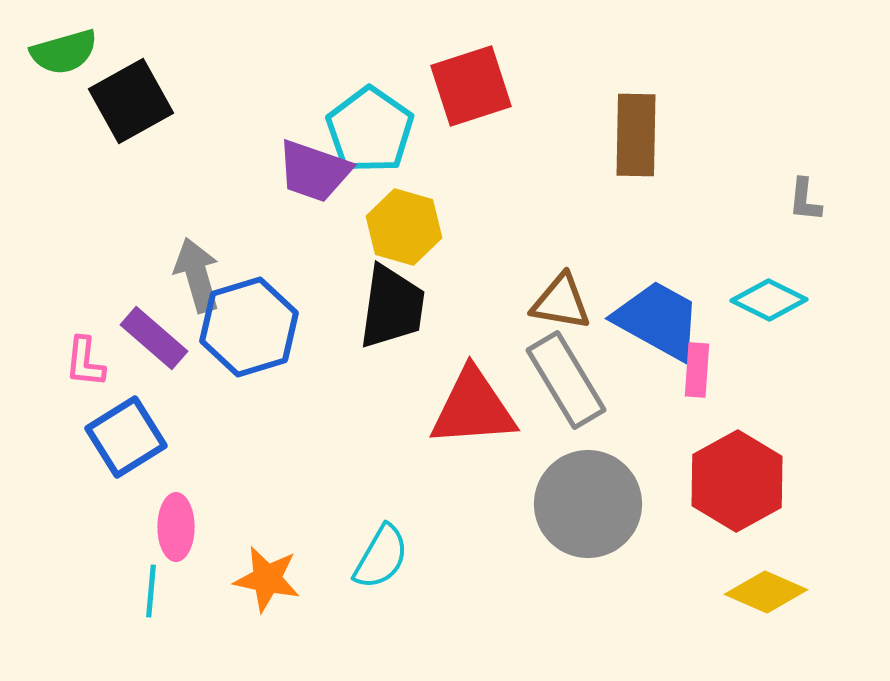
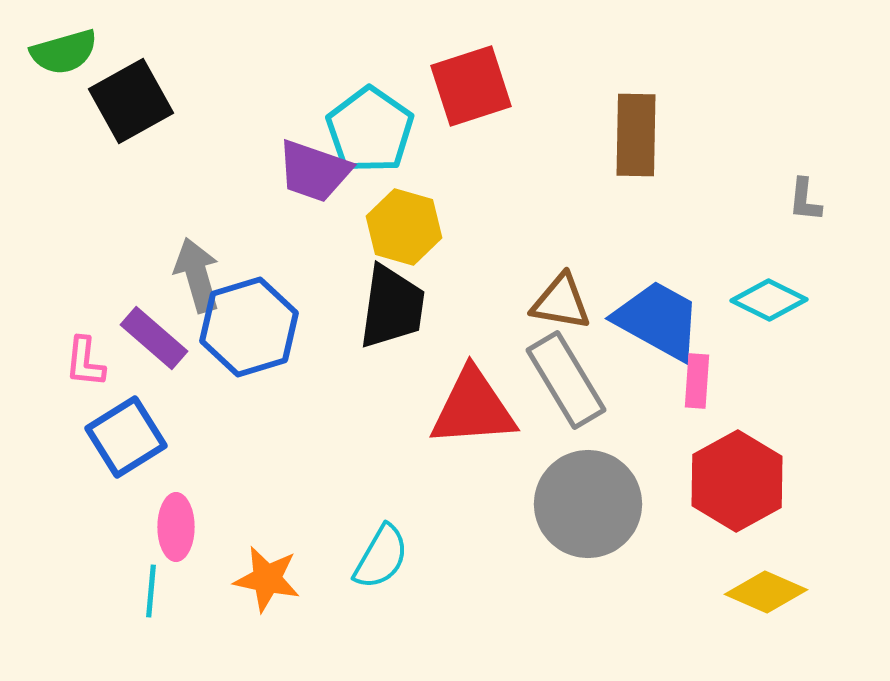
pink rectangle: moved 11 px down
